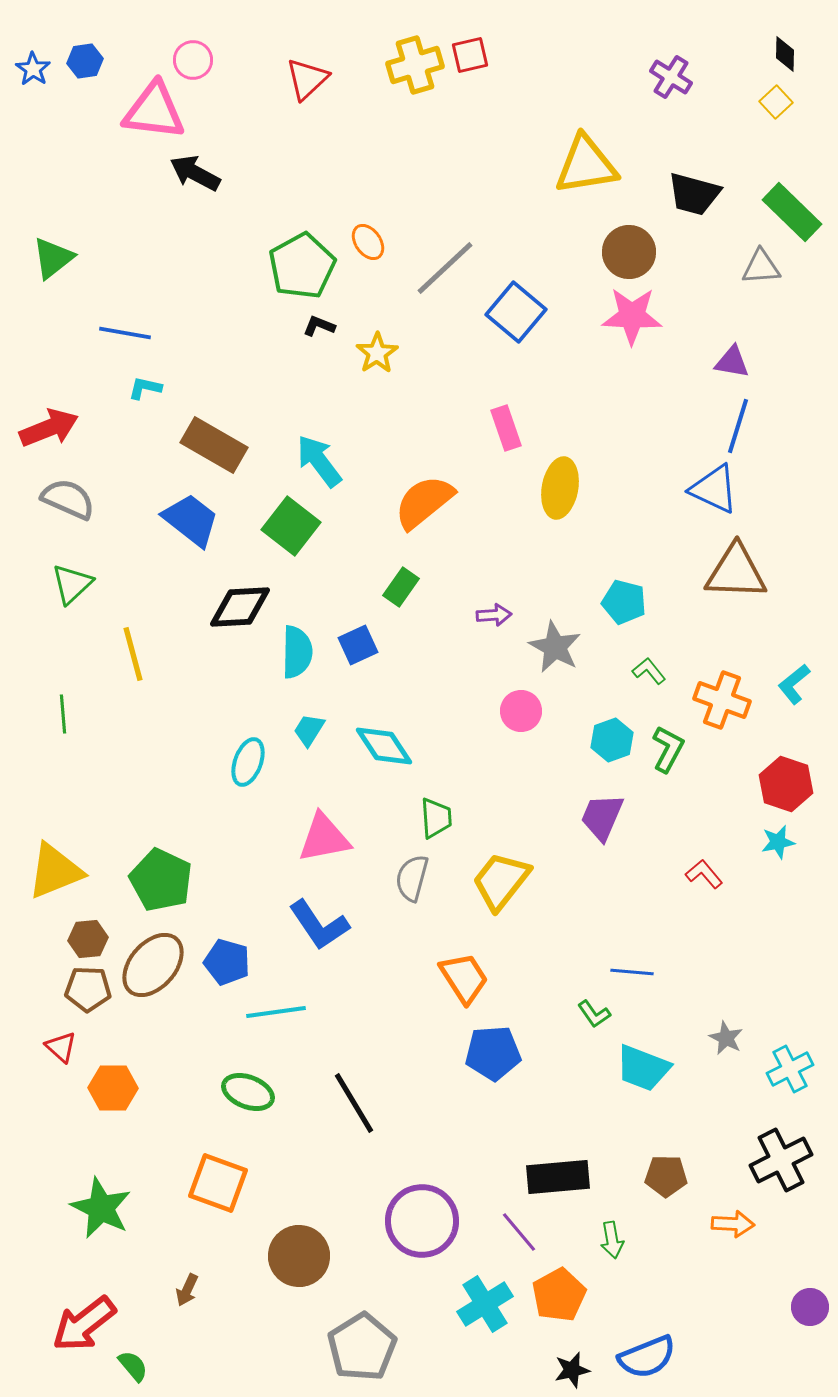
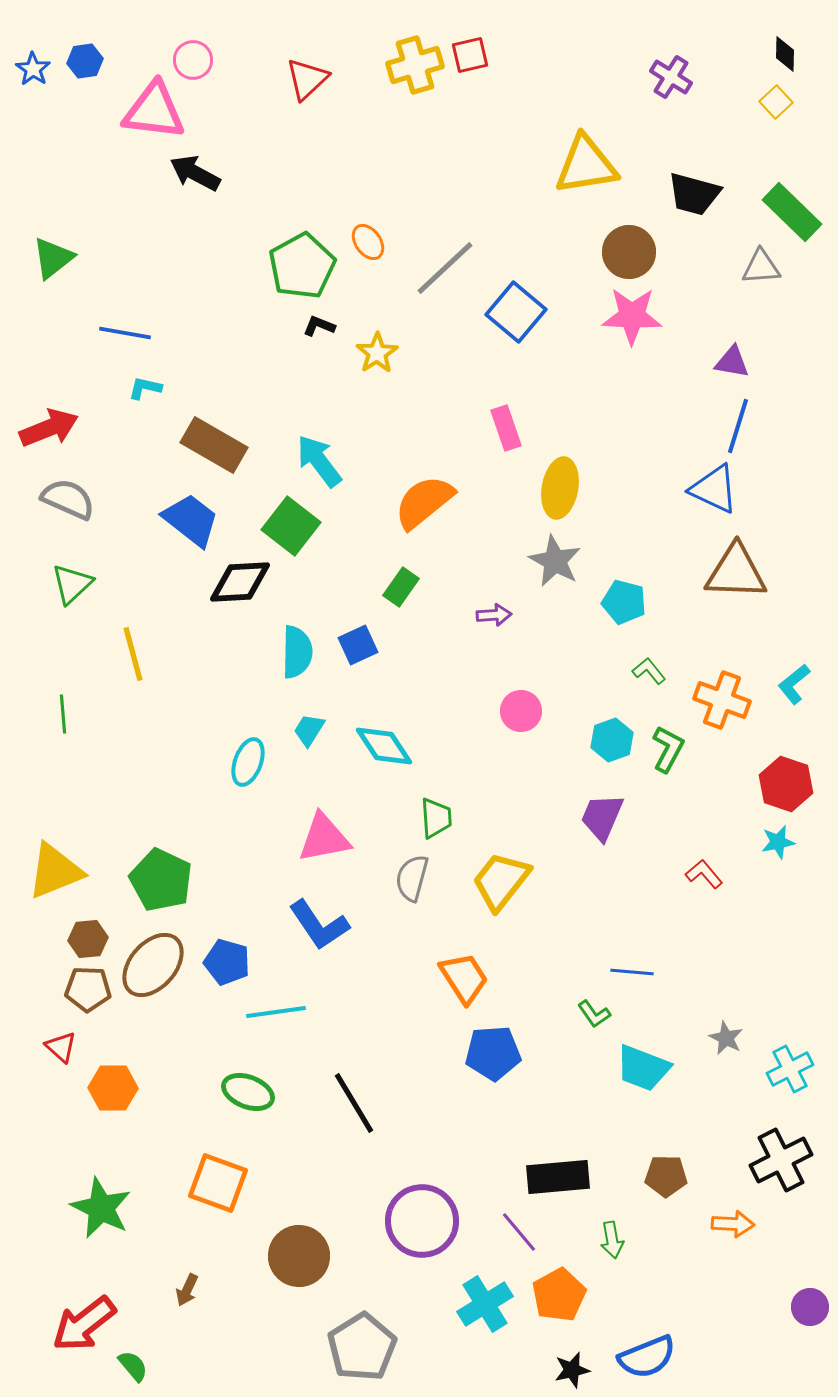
black diamond at (240, 607): moved 25 px up
gray star at (555, 647): moved 86 px up
